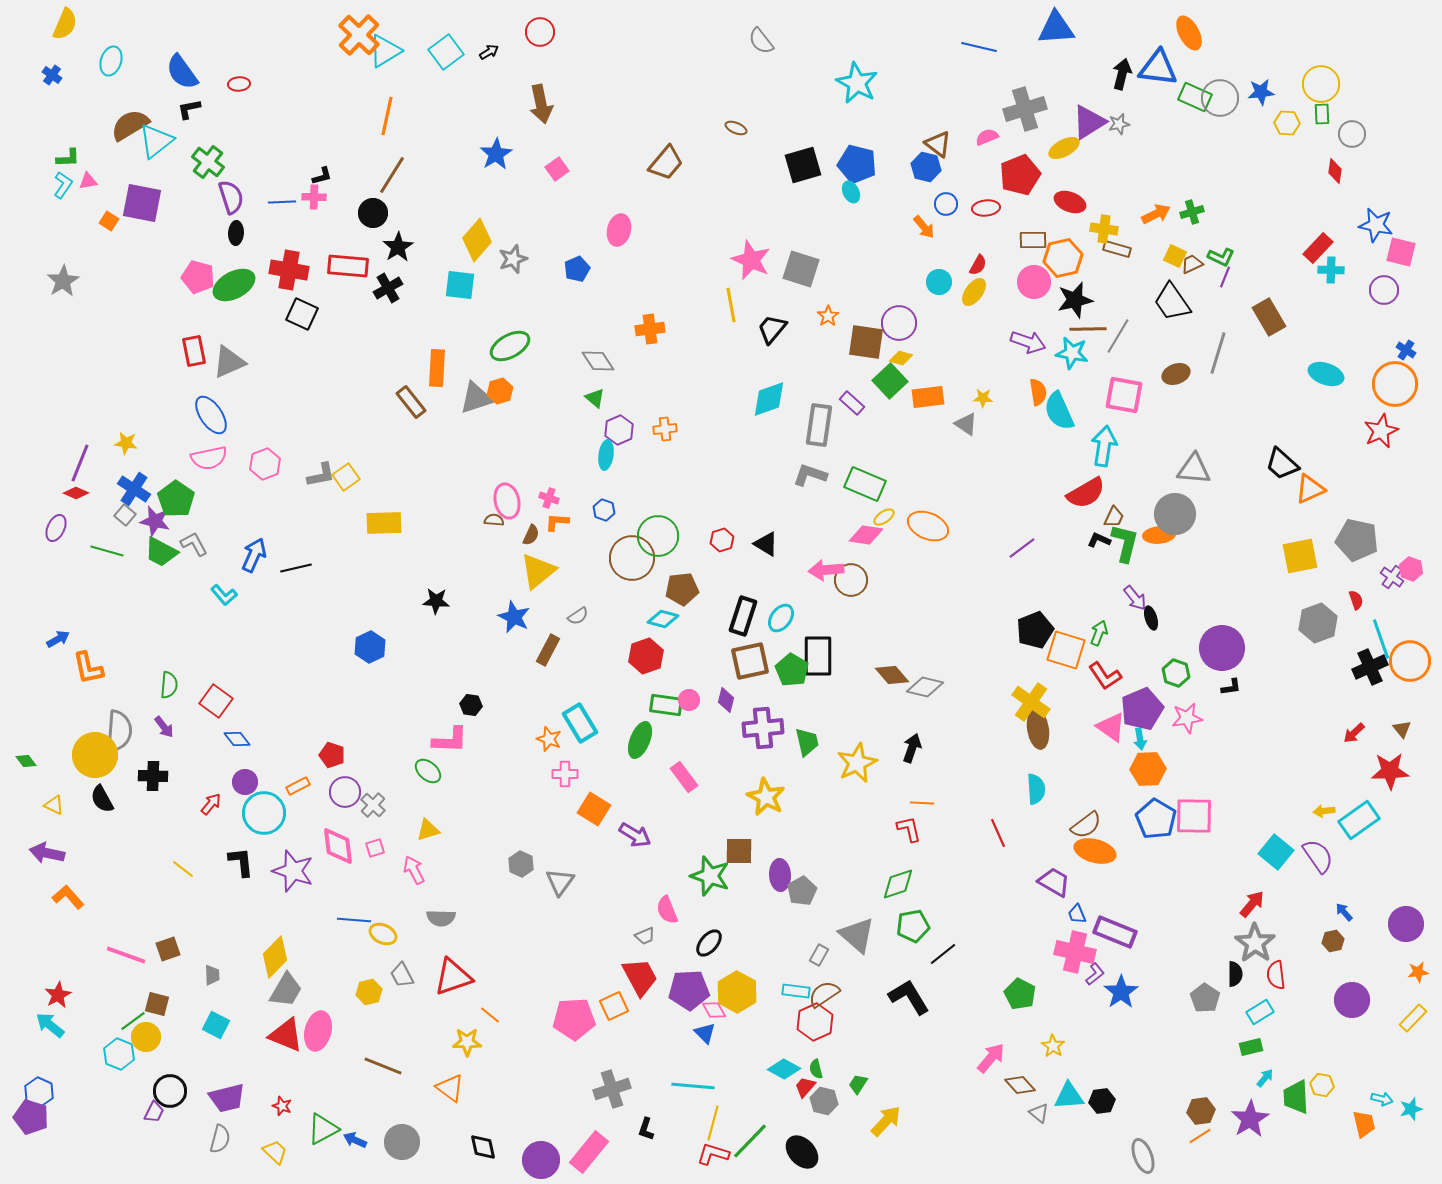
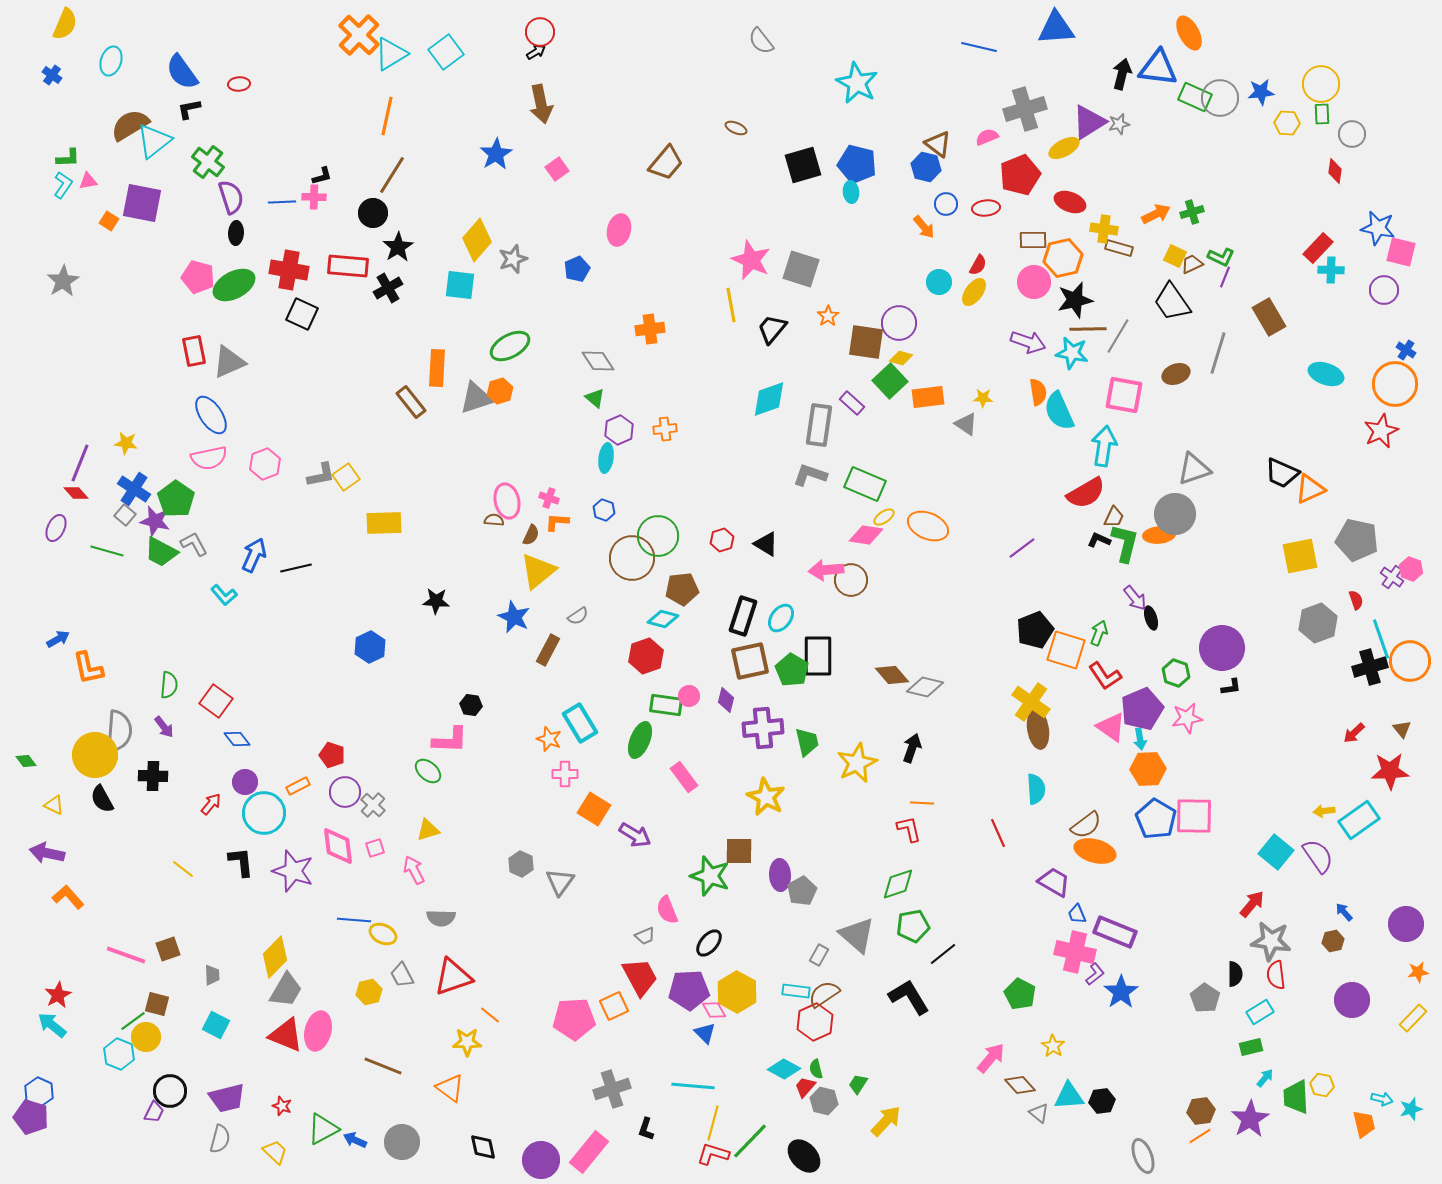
cyan triangle at (385, 51): moved 6 px right, 3 px down
black arrow at (489, 52): moved 47 px right
cyan triangle at (156, 141): moved 2 px left
cyan ellipse at (851, 192): rotated 20 degrees clockwise
blue star at (1376, 225): moved 2 px right, 3 px down
brown rectangle at (1117, 249): moved 2 px right, 1 px up
cyan ellipse at (606, 455): moved 3 px down
black trapezoid at (1282, 464): moved 9 px down; rotated 18 degrees counterclockwise
gray triangle at (1194, 469): rotated 24 degrees counterclockwise
red diamond at (76, 493): rotated 25 degrees clockwise
black cross at (1370, 667): rotated 8 degrees clockwise
pink circle at (689, 700): moved 4 px up
gray star at (1255, 943): moved 16 px right, 2 px up; rotated 27 degrees counterclockwise
cyan arrow at (50, 1025): moved 2 px right
black ellipse at (802, 1152): moved 2 px right, 4 px down
